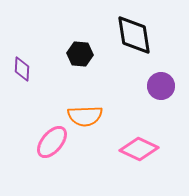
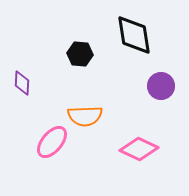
purple diamond: moved 14 px down
